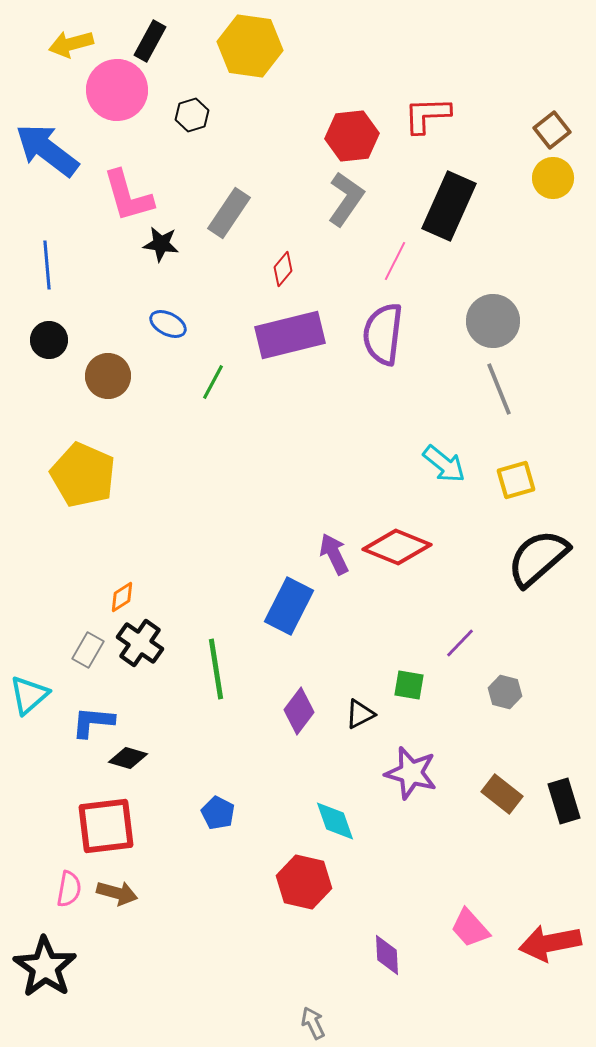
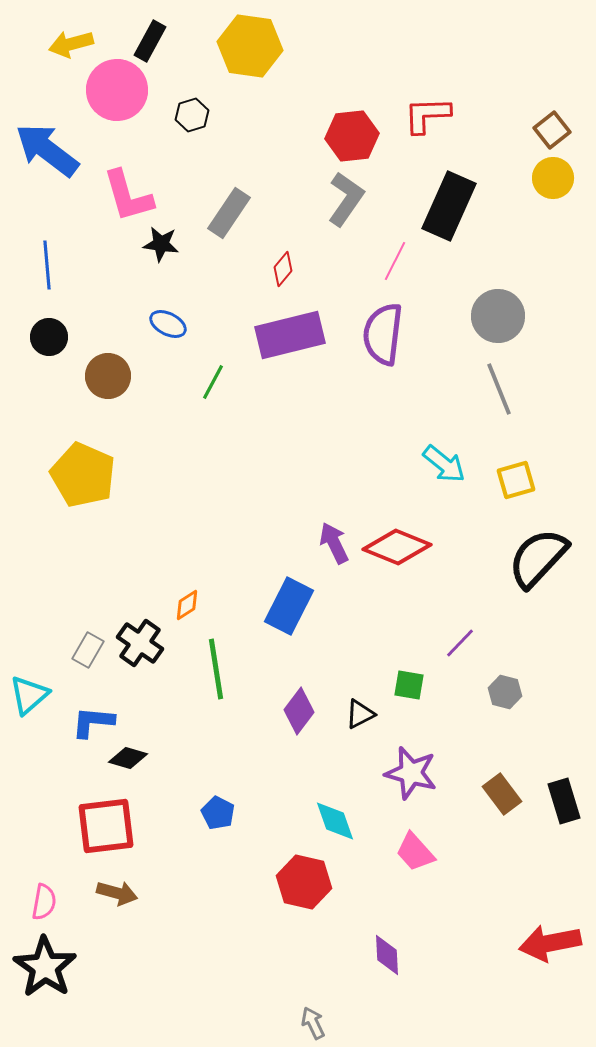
gray circle at (493, 321): moved 5 px right, 5 px up
black circle at (49, 340): moved 3 px up
purple arrow at (334, 554): moved 11 px up
black semicircle at (538, 558): rotated 6 degrees counterclockwise
orange diamond at (122, 597): moved 65 px right, 8 px down
brown rectangle at (502, 794): rotated 15 degrees clockwise
pink semicircle at (69, 889): moved 25 px left, 13 px down
pink trapezoid at (470, 928): moved 55 px left, 76 px up
